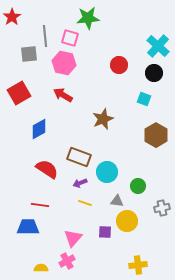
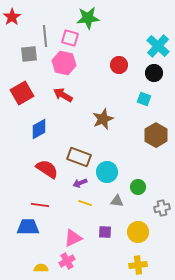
red square: moved 3 px right
green circle: moved 1 px down
yellow circle: moved 11 px right, 11 px down
pink triangle: rotated 24 degrees clockwise
